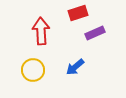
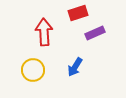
red arrow: moved 3 px right, 1 px down
blue arrow: rotated 18 degrees counterclockwise
